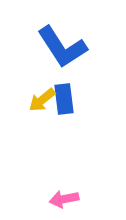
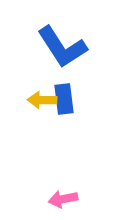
yellow arrow: rotated 40 degrees clockwise
pink arrow: moved 1 px left
